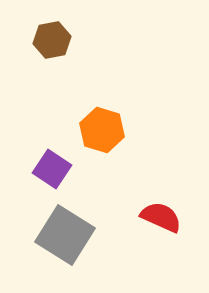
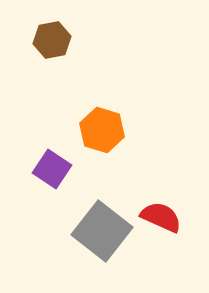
gray square: moved 37 px right, 4 px up; rotated 6 degrees clockwise
